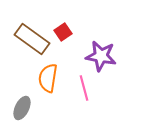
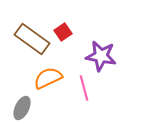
orange semicircle: rotated 56 degrees clockwise
